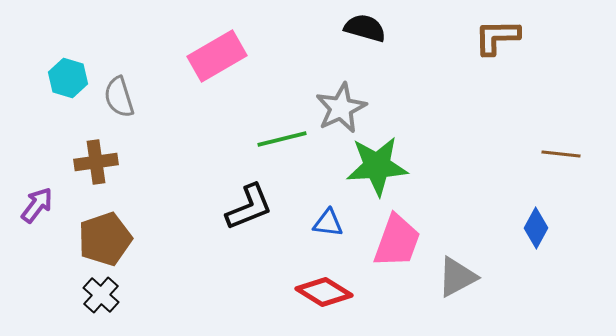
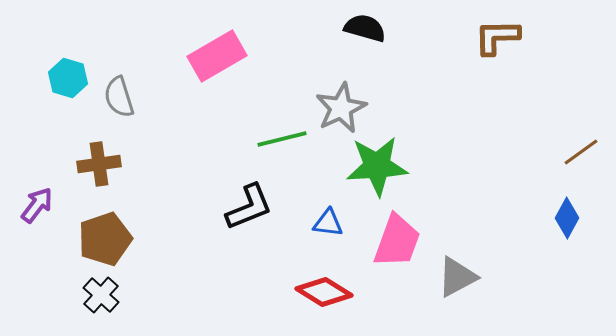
brown line: moved 20 px right, 2 px up; rotated 42 degrees counterclockwise
brown cross: moved 3 px right, 2 px down
blue diamond: moved 31 px right, 10 px up
